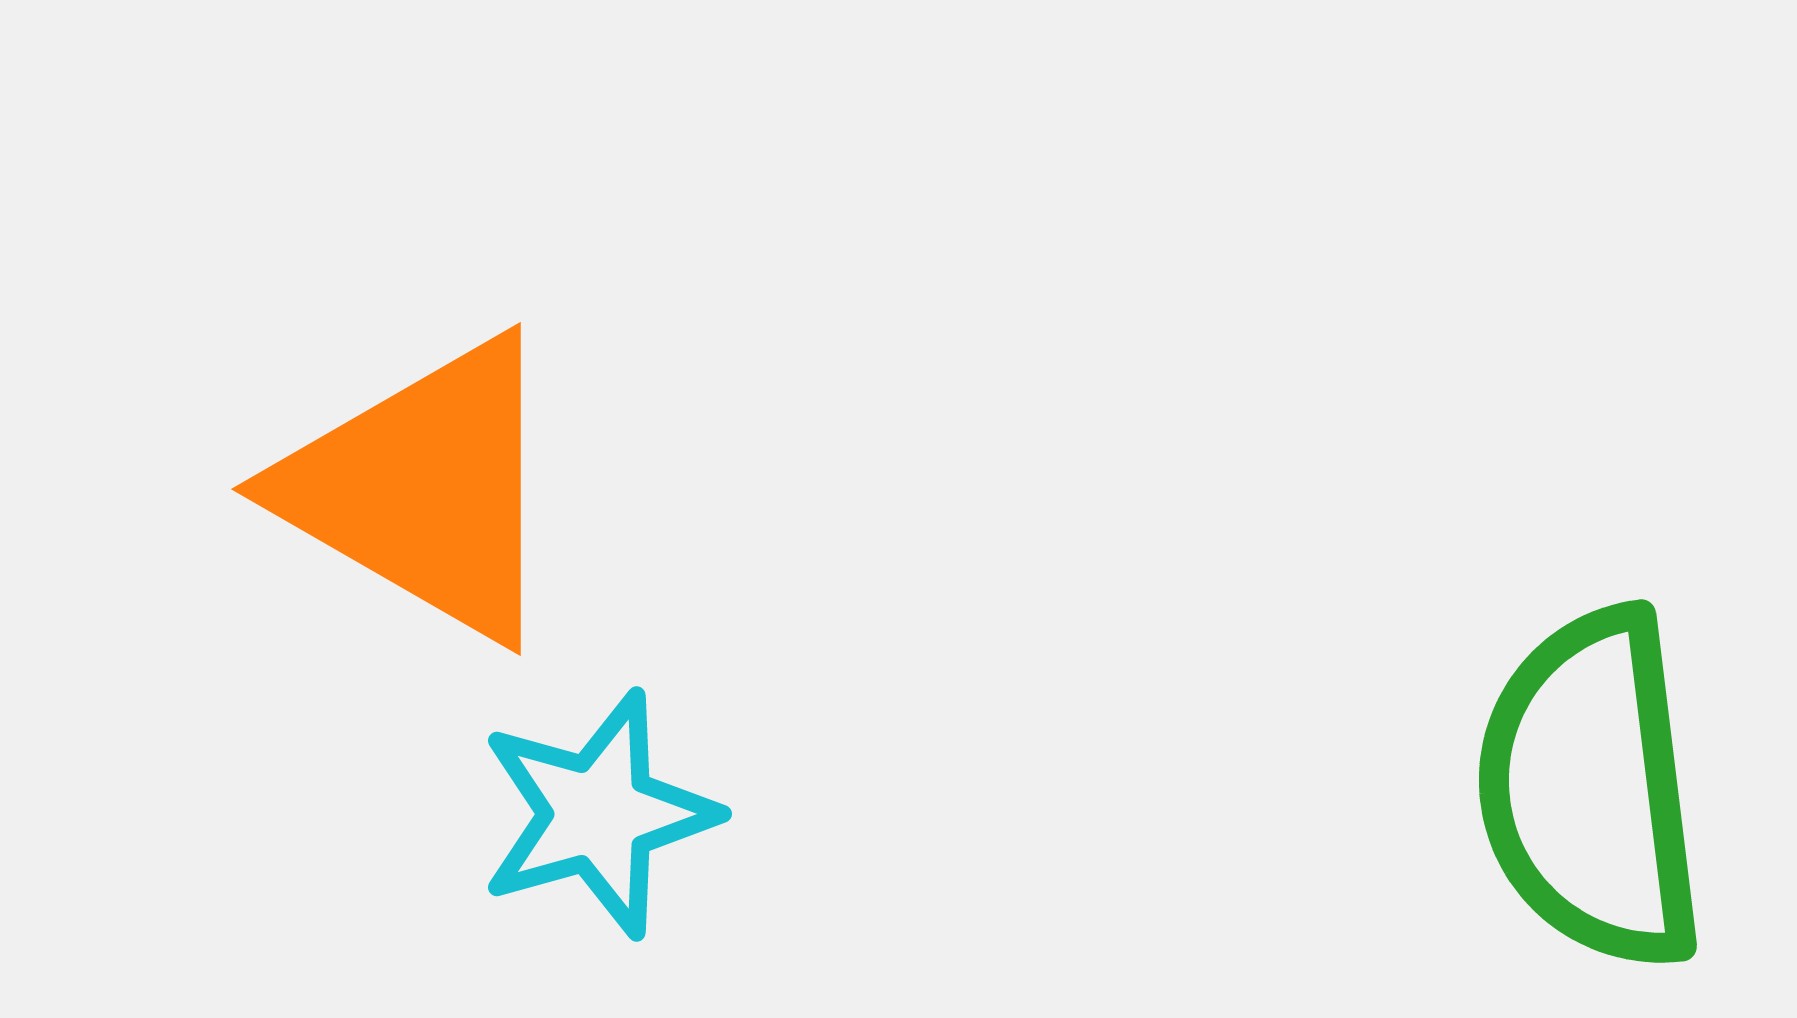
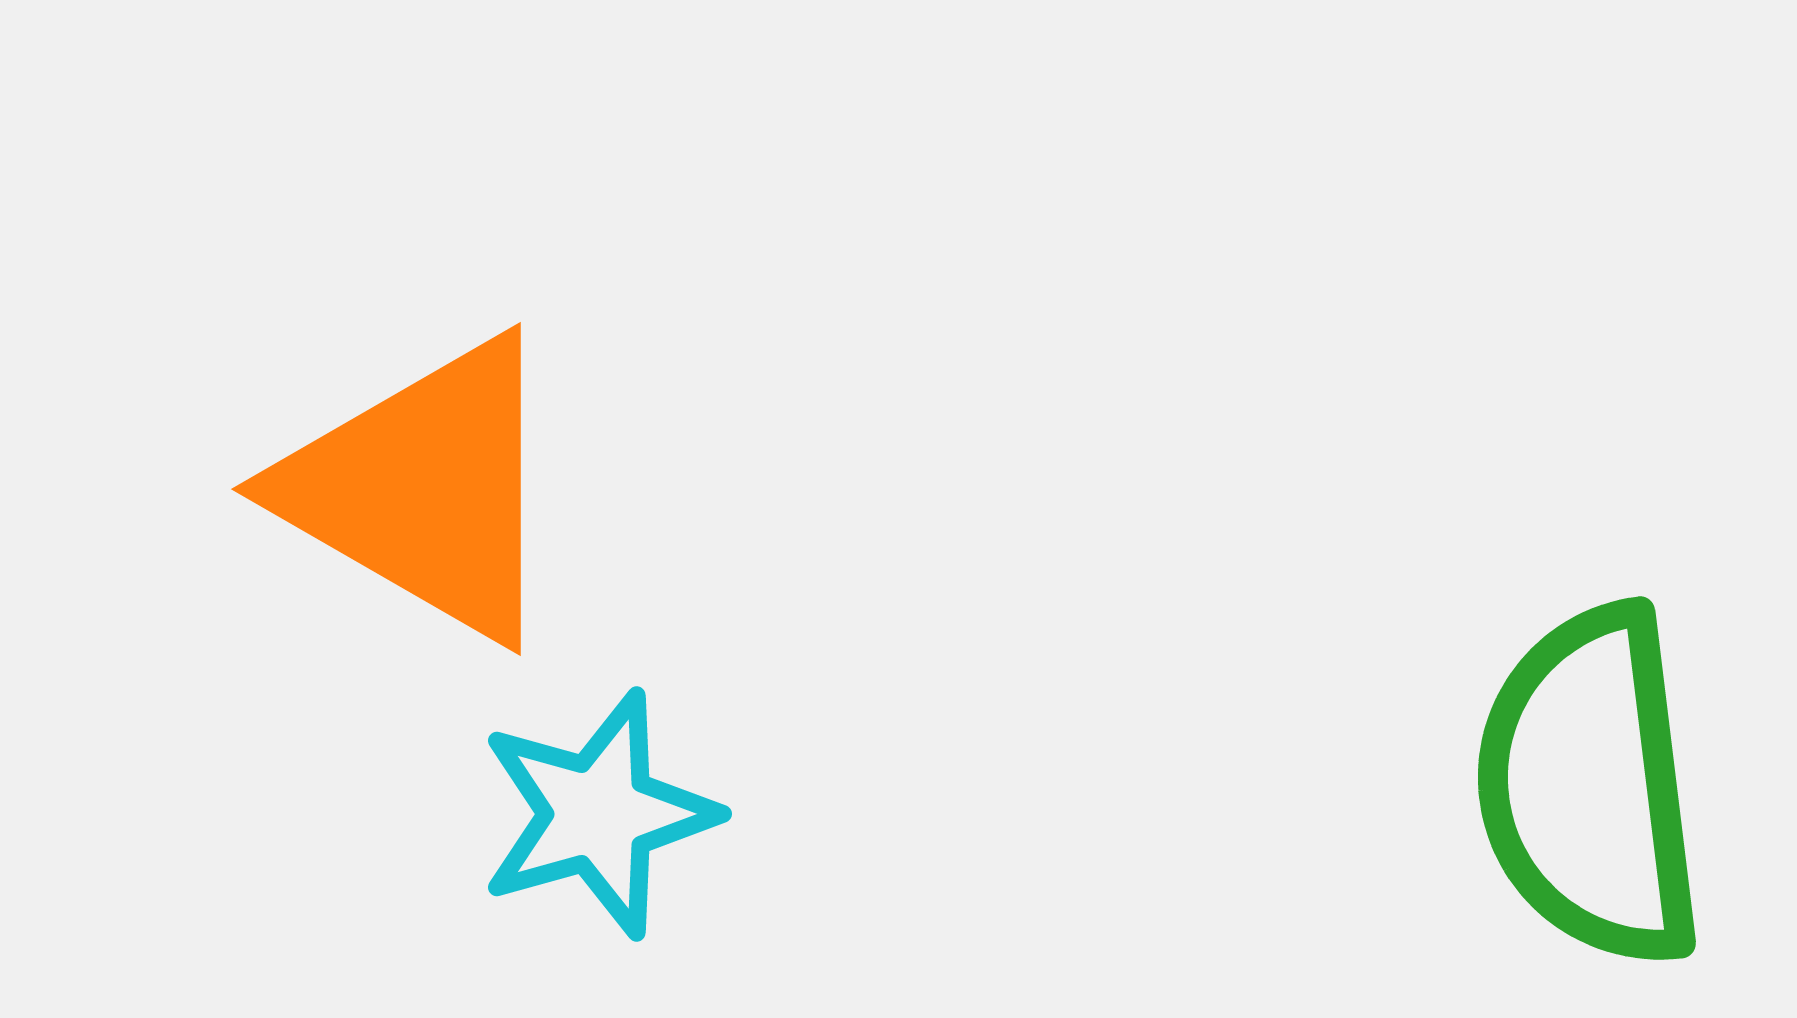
green semicircle: moved 1 px left, 3 px up
